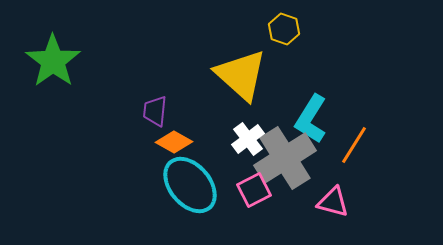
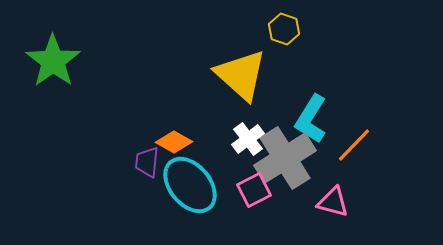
purple trapezoid: moved 8 px left, 51 px down
orange line: rotated 12 degrees clockwise
